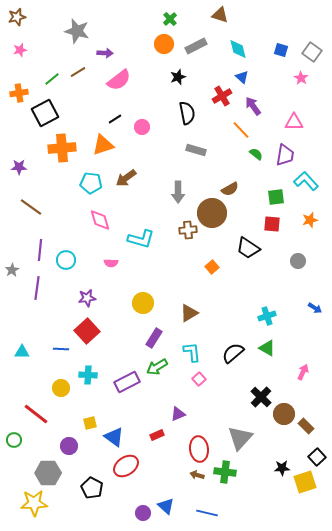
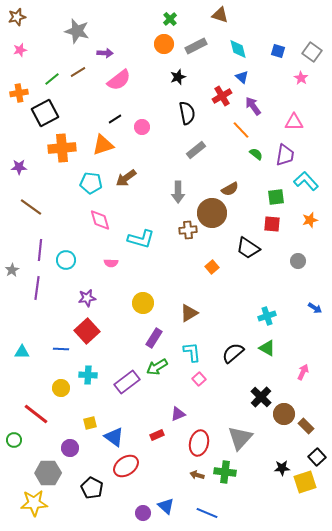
blue square at (281, 50): moved 3 px left, 1 px down
gray rectangle at (196, 150): rotated 54 degrees counterclockwise
purple rectangle at (127, 382): rotated 10 degrees counterclockwise
purple circle at (69, 446): moved 1 px right, 2 px down
red ellipse at (199, 449): moved 6 px up; rotated 20 degrees clockwise
blue line at (207, 513): rotated 10 degrees clockwise
